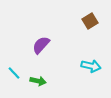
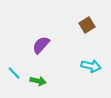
brown square: moved 3 px left, 4 px down
